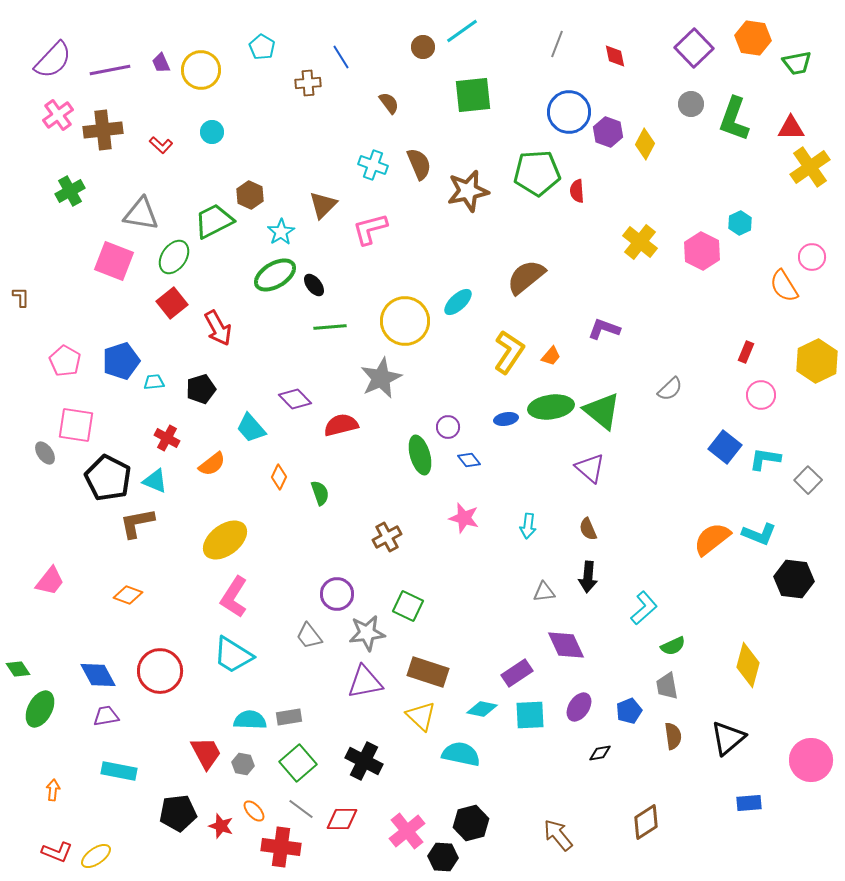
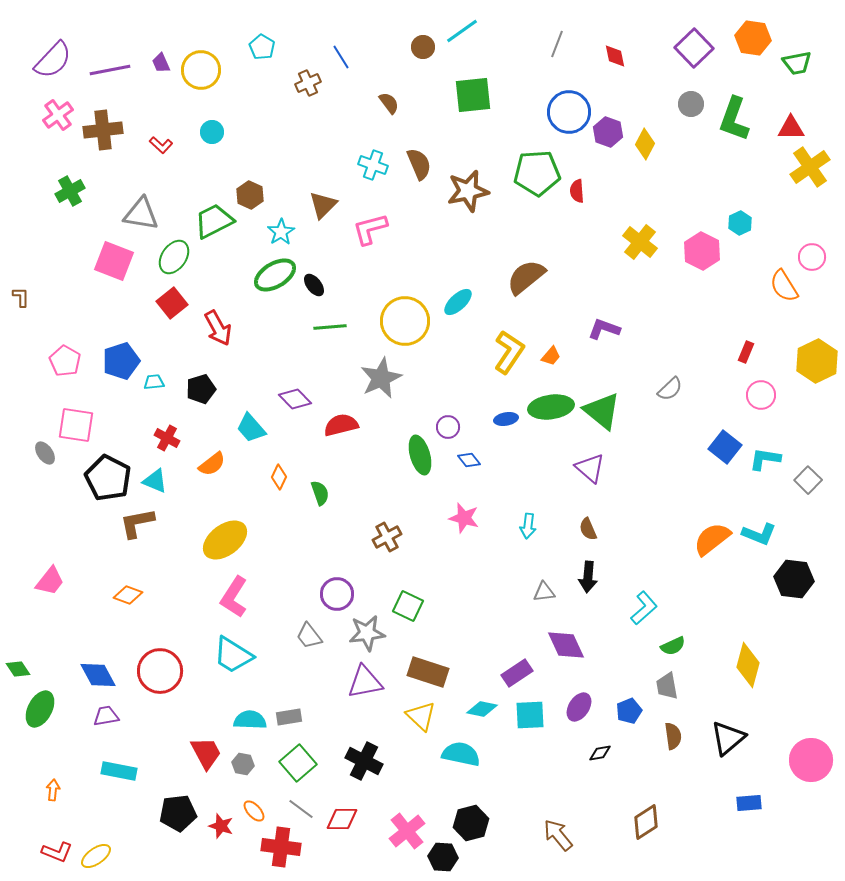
brown cross at (308, 83): rotated 20 degrees counterclockwise
